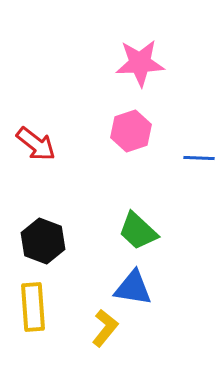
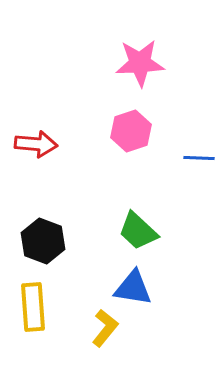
red arrow: rotated 33 degrees counterclockwise
